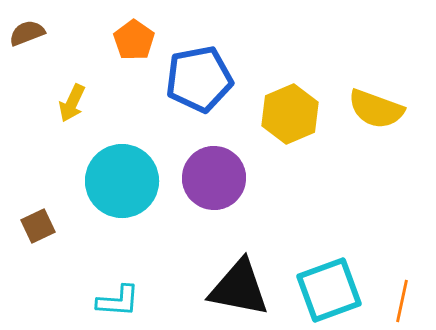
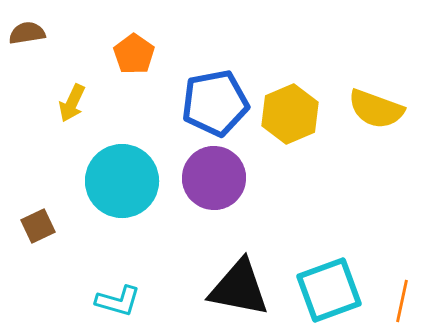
brown semicircle: rotated 12 degrees clockwise
orange pentagon: moved 14 px down
blue pentagon: moved 16 px right, 24 px down
cyan L-shape: rotated 12 degrees clockwise
